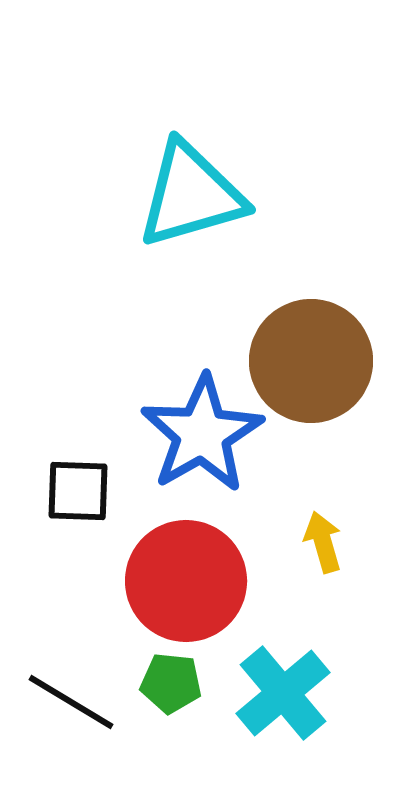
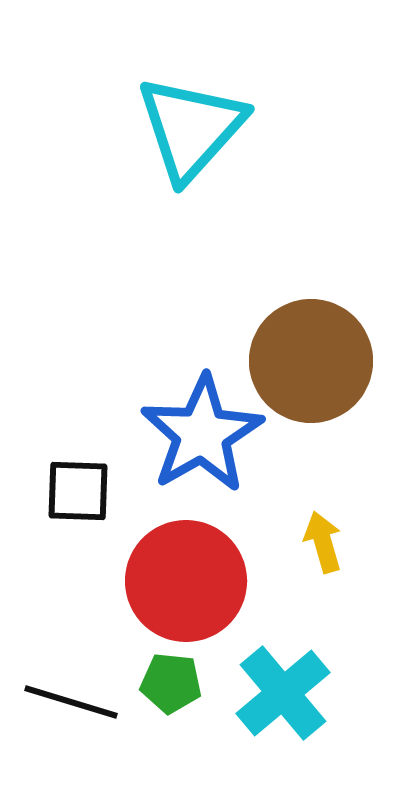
cyan triangle: moved 67 px up; rotated 32 degrees counterclockwise
black line: rotated 14 degrees counterclockwise
